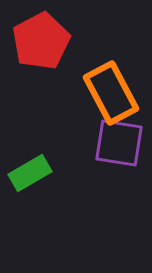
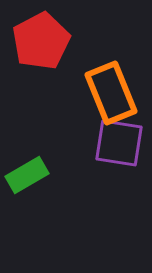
orange rectangle: rotated 6 degrees clockwise
green rectangle: moved 3 px left, 2 px down
